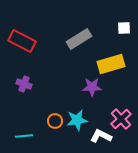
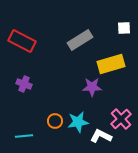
gray rectangle: moved 1 px right, 1 px down
cyan star: moved 1 px right, 2 px down
